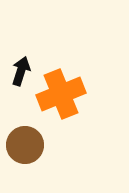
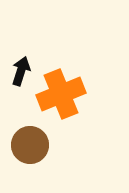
brown circle: moved 5 px right
